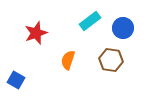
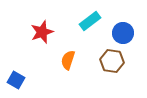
blue circle: moved 5 px down
red star: moved 6 px right, 1 px up
brown hexagon: moved 1 px right, 1 px down
